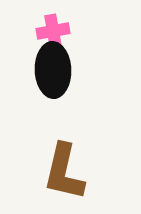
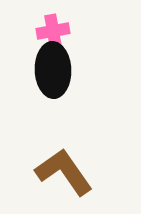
brown L-shape: rotated 132 degrees clockwise
